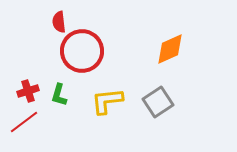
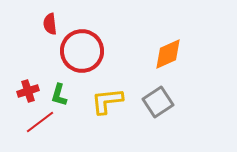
red semicircle: moved 9 px left, 2 px down
orange diamond: moved 2 px left, 5 px down
red line: moved 16 px right
